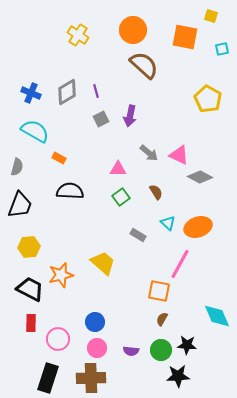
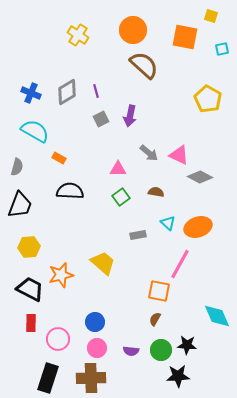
brown semicircle at (156, 192): rotated 49 degrees counterclockwise
gray rectangle at (138, 235): rotated 42 degrees counterclockwise
brown semicircle at (162, 319): moved 7 px left
